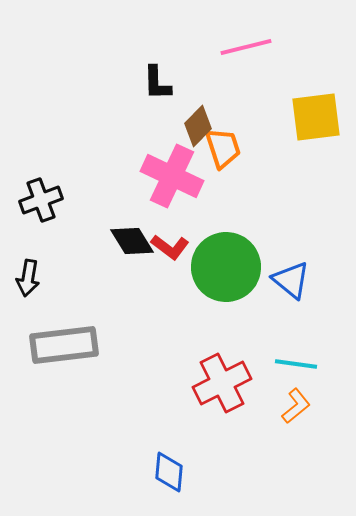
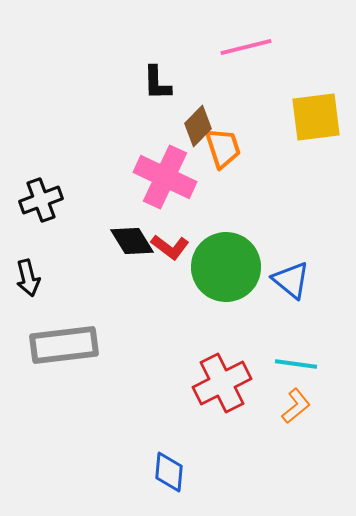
pink cross: moved 7 px left, 1 px down
black arrow: rotated 24 degrees counterclockwise
